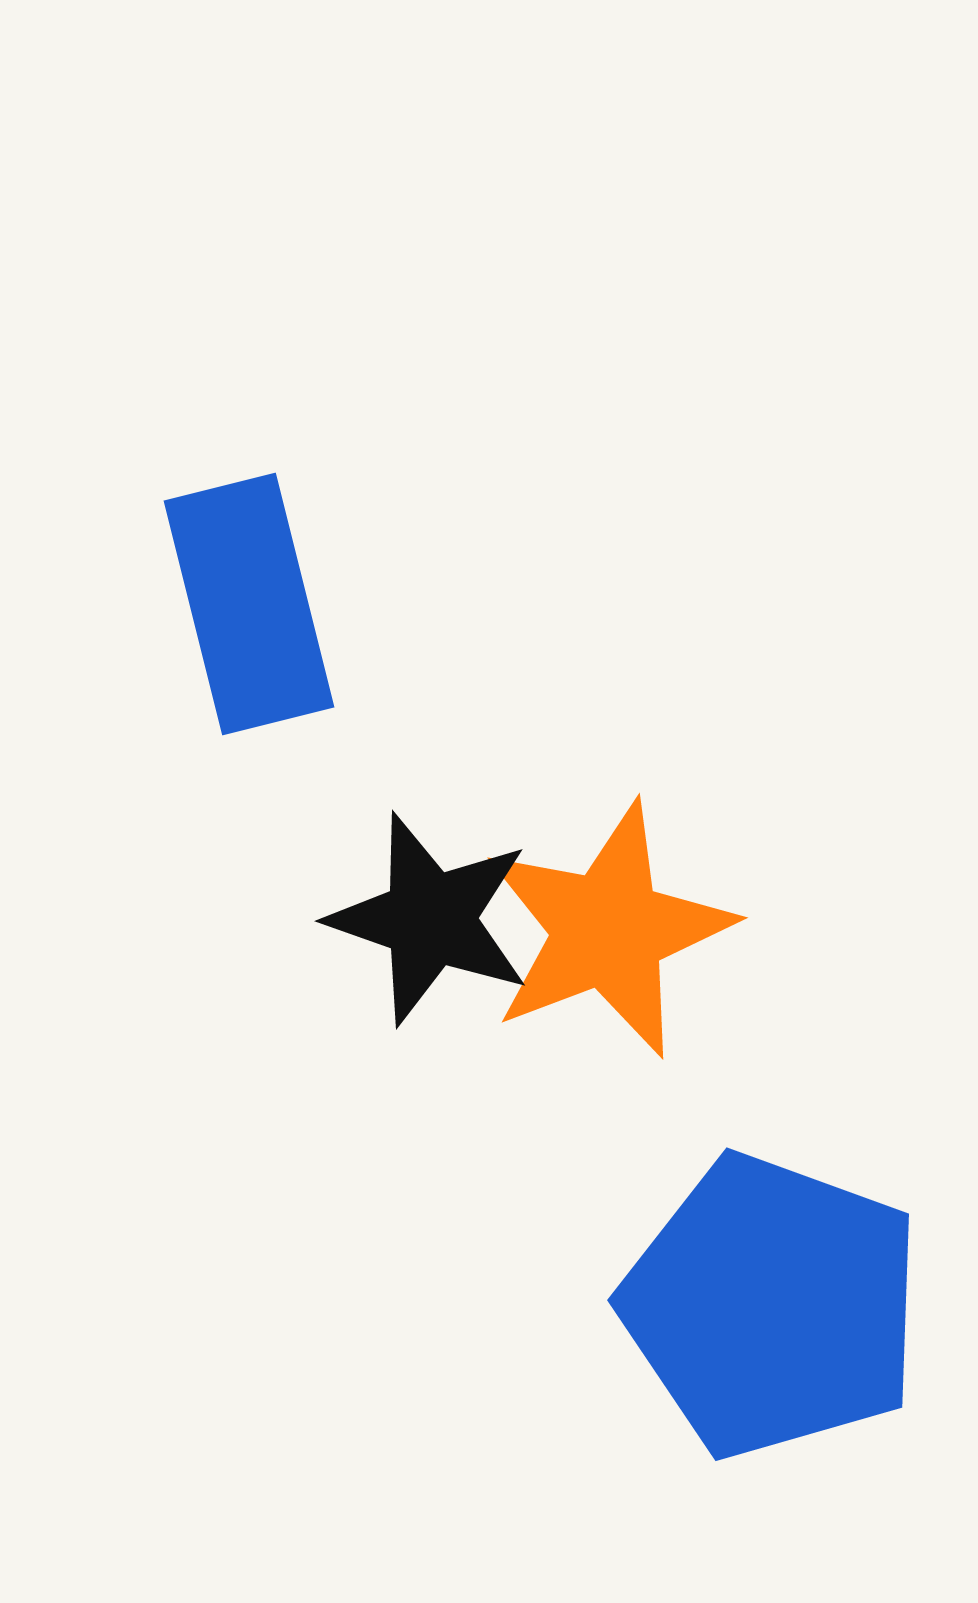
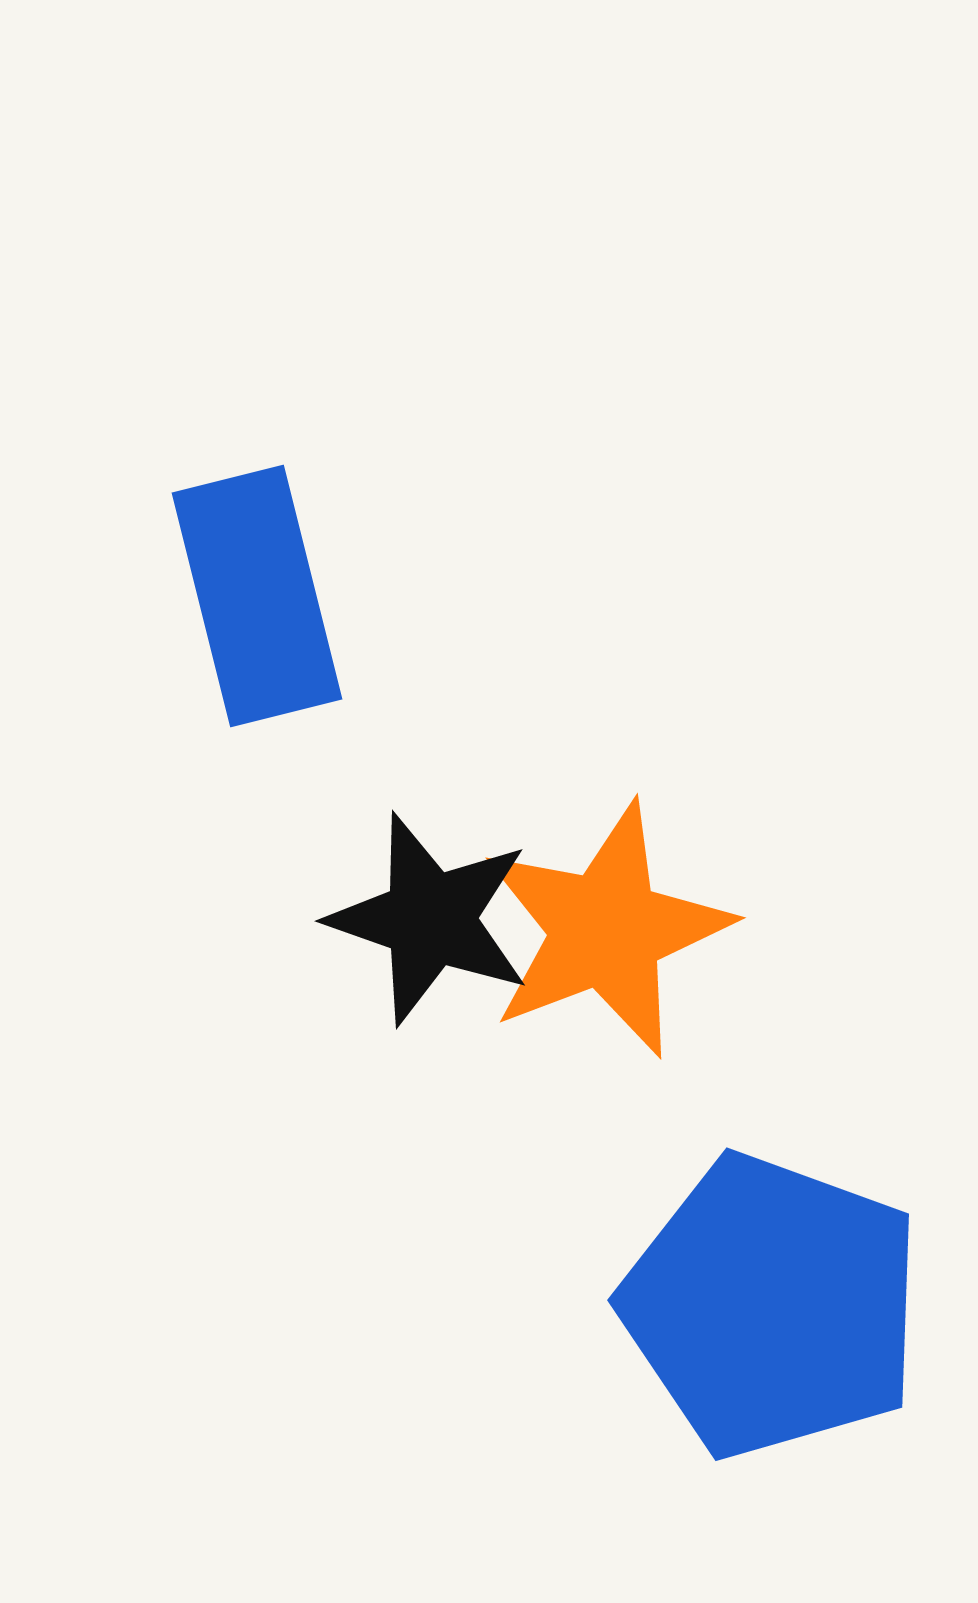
blue rectangle: moved 8 px right, 8 px up
orange star: moved 2 px left
